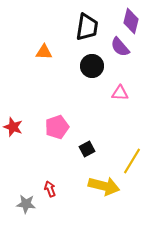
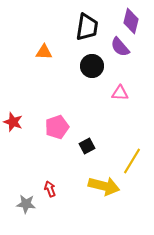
red star: moved 5 px up
black square: moved 3 px up
